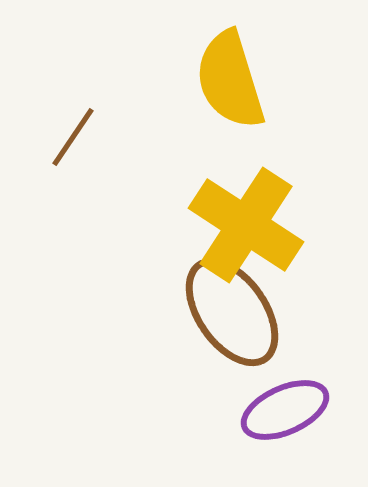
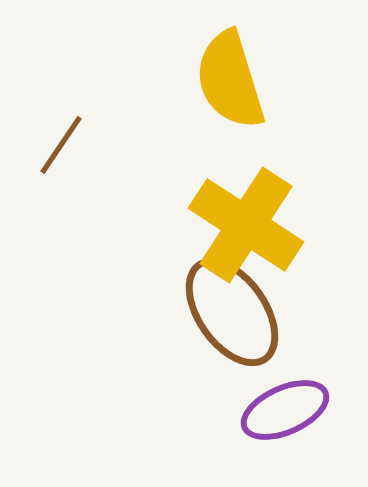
brown line: moved 12 px left, 8 px down
